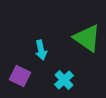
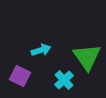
green triangle: moved 19 px down; rotated 20 degrees clockwise
cyan arrow: rotated 96 degrees counterclockwise
